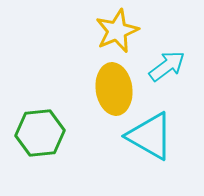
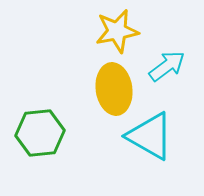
yellow star: rotated 12 degrees clockwise
